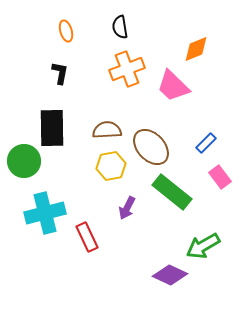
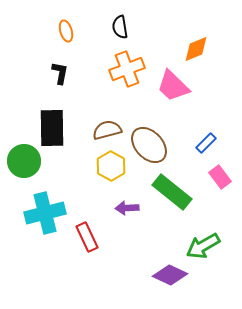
brown semicircle: rotated 12 degrees counterclockwise
brown ellipse: moved 2 px left, 2 px up
yellow hexagon: rotated 20 degrees counterclockwise
purple arrow: rotated 60 degrees clockwise
